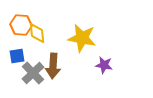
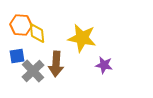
brown arrow: moved 3 px right, 2 px up
gray cross: moved 2 px up
